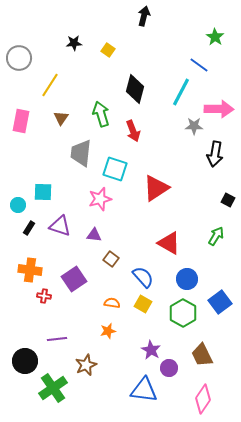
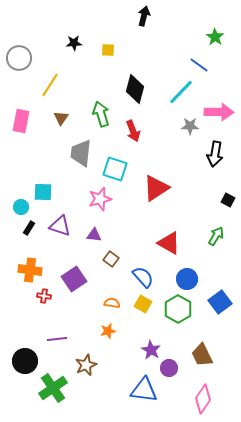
yellow square at (108, 50): rotated 32 degrees counterclockwise
cyan line at (181, 92): rotated 16 degrees clockwise
pink arrow at (219, 109): moved 3 px down
gray star at (194, 126): moved 4 px left
cyan circle at (18, 205): moved 3 px right, 2 px down
green hexagon at (183, 313): moved 5 px left, 4 px up
